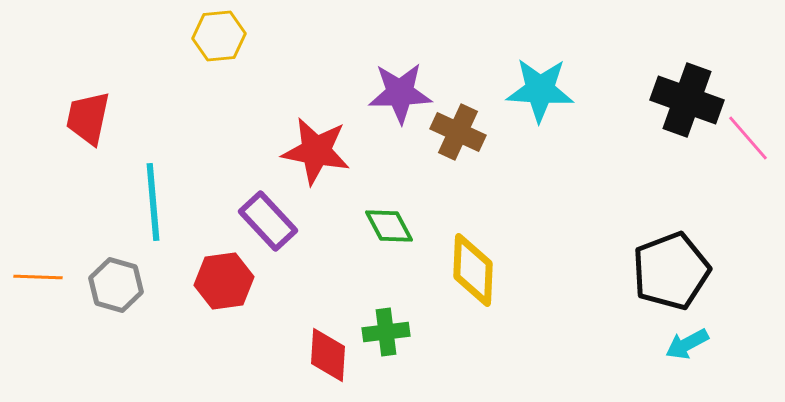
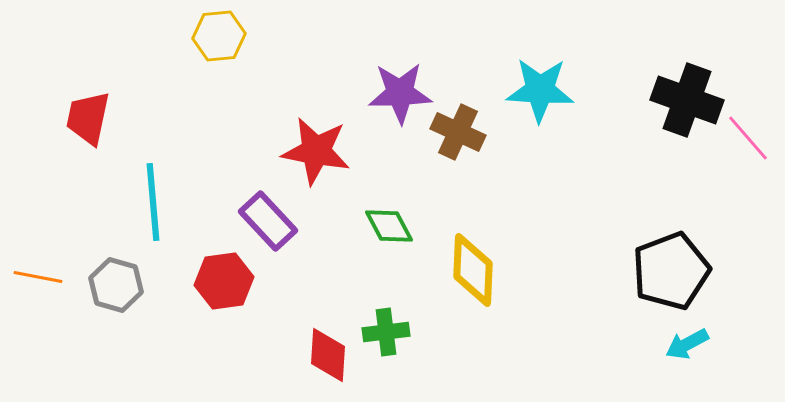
orange line: rotated 9 degrees clockwise
